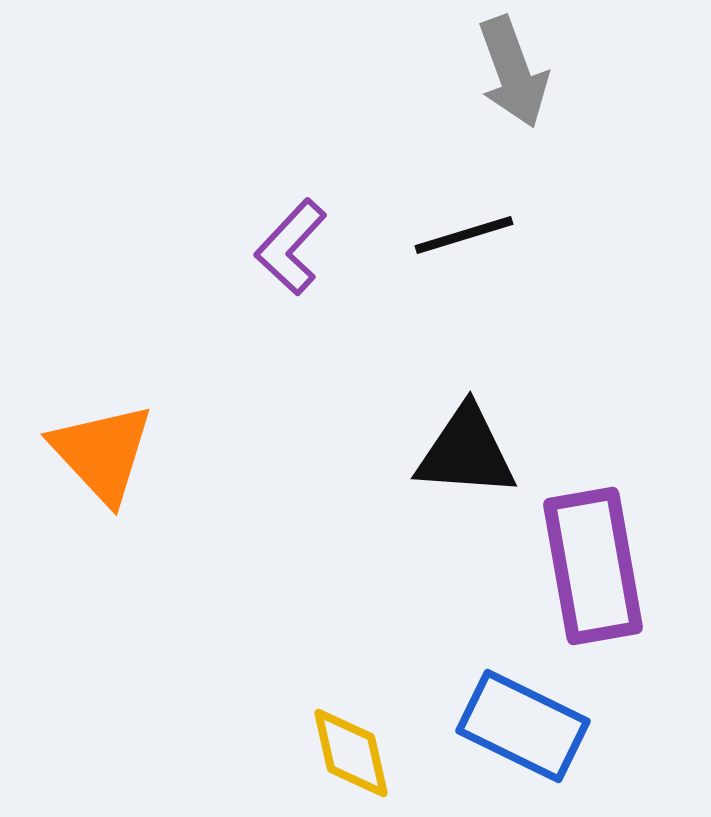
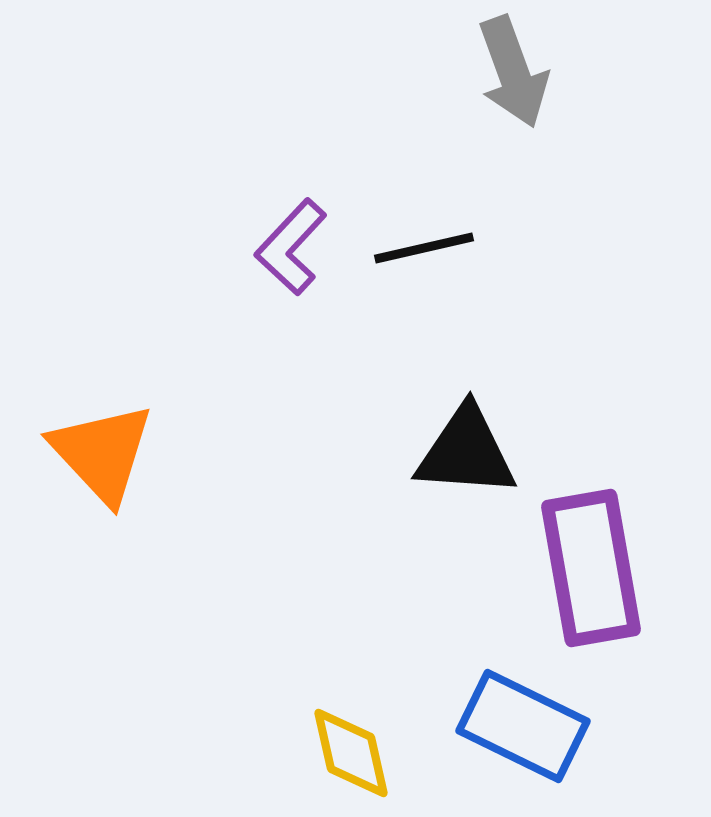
black line: moved 40 px left, 13 px down; rotated 4 degrees clockwise
purple rectangle: moved 2 px left, 2 px down
